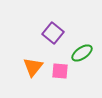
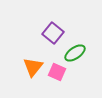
green ellipse: moved 7 px left
pink square: moved 3 px left, 1 px down; rotated 18 degrees clockwise
